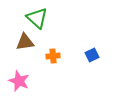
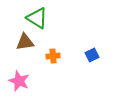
green triangle: rotated 10 degrees counterclockwise
